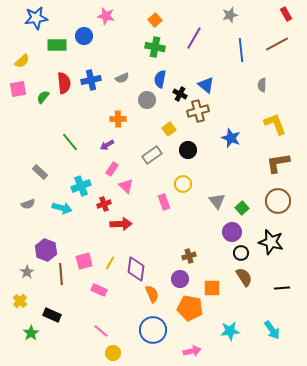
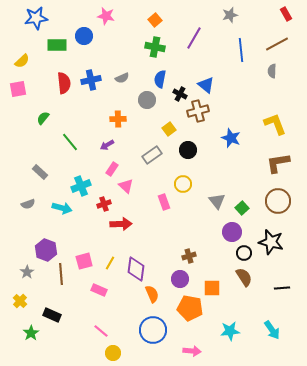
gray semicircle at (262, 85): moved 10 px right, 14 px up
green semicircle at (43, 97): moved 21 px down
black circle at (241, 253): moved 3 px right
pink arrow at (192, 351): rotated 18 degrees clockwise
